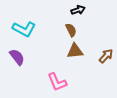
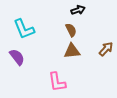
cyan L-shape: rotated 40 degrees clockwise
brown triangle: moved 3 px left
brown arrow: moved 7 px up
pink L-shape: rotated 15 degrees clockwise
